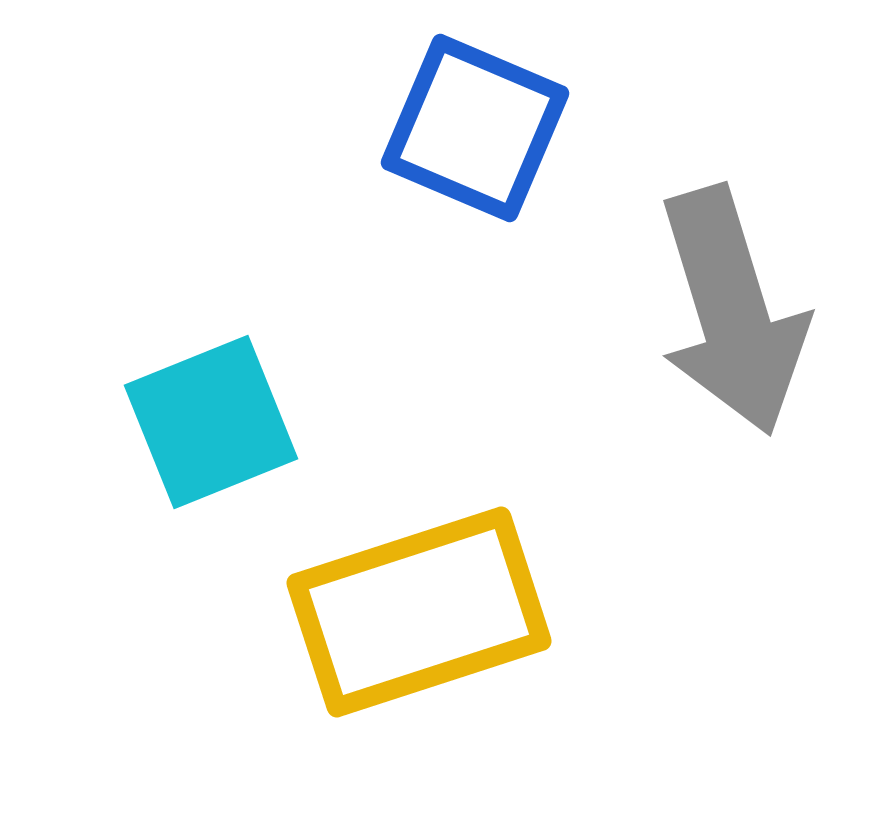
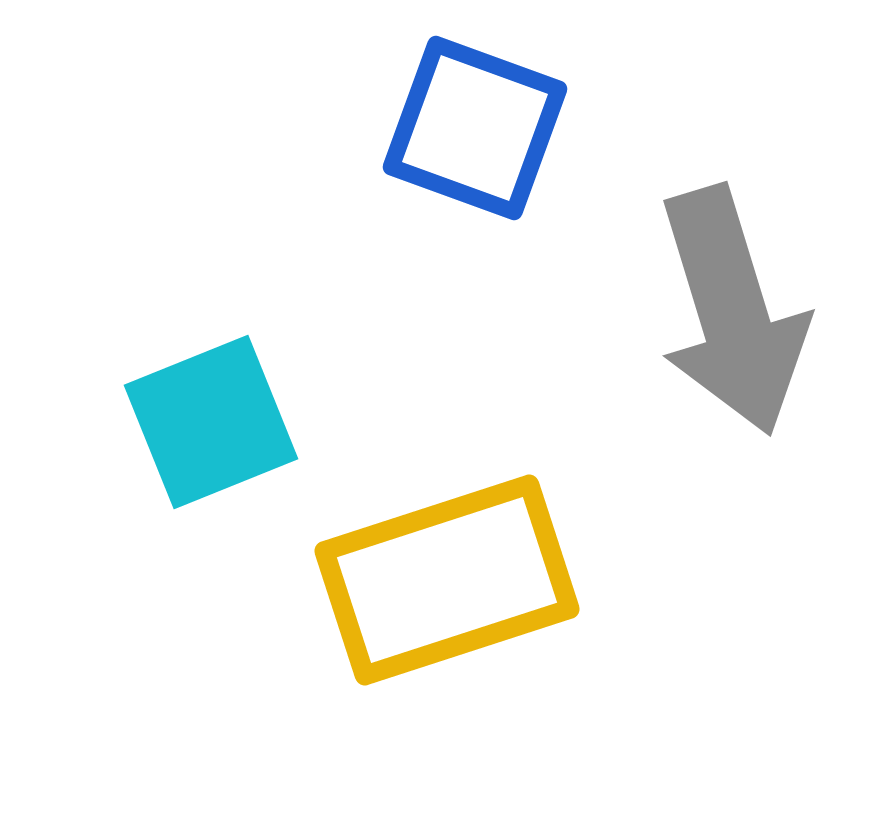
blue square: rotated 3 degrees counterclockwise
yellow rectangle: moved 28 px right, 32 px up
